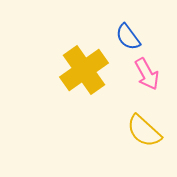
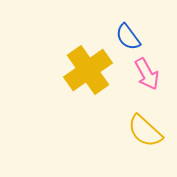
yellow cross: moved 4 px right
yellow semicircle: moved 1 px right
